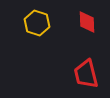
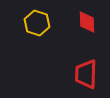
red trapezoid: rotated 16 degrees clockwise
